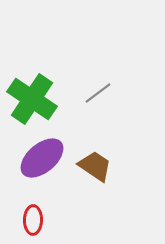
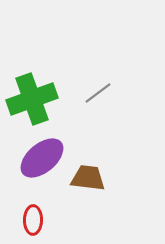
green cross: rotated 36 degrees clockwise
brown trapezoid: moved 7 px left, 12 px down; rotated 27 degrees counterclockwise
